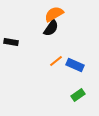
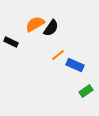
orange semicircle: moved 19 px left, 10 px down
black rectangle: rotated 16 degrees clockwise
orange line: moved 2 px right, 6 px up
green rectangle: moved 8 px right, 4 px up
